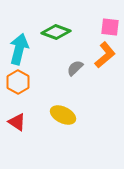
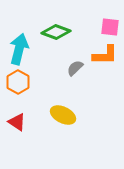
orange L-shape: rotated 40 degrees clockwise
